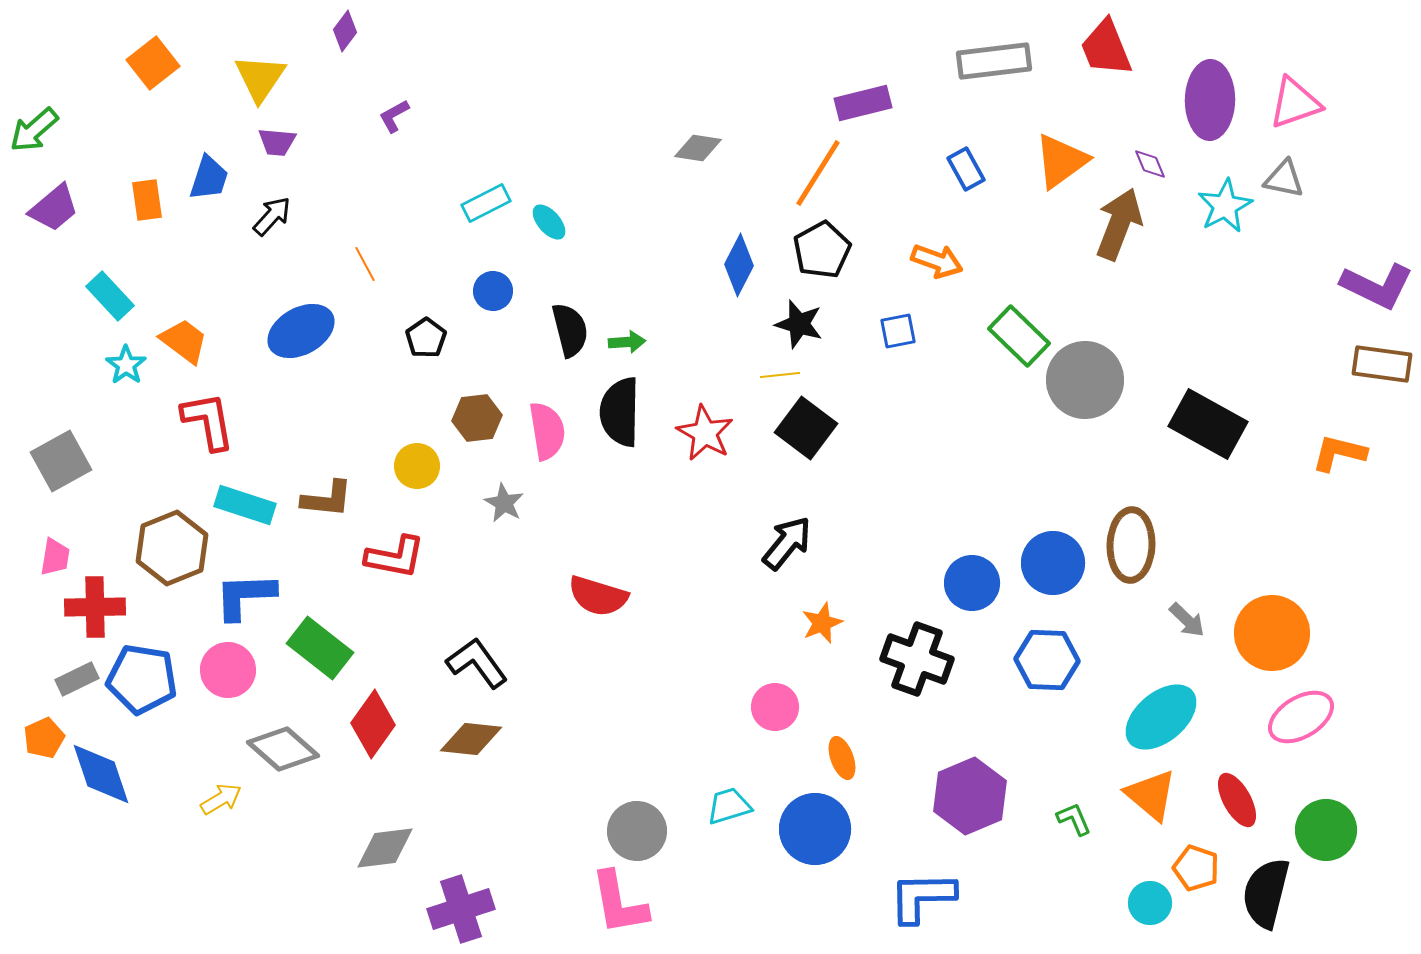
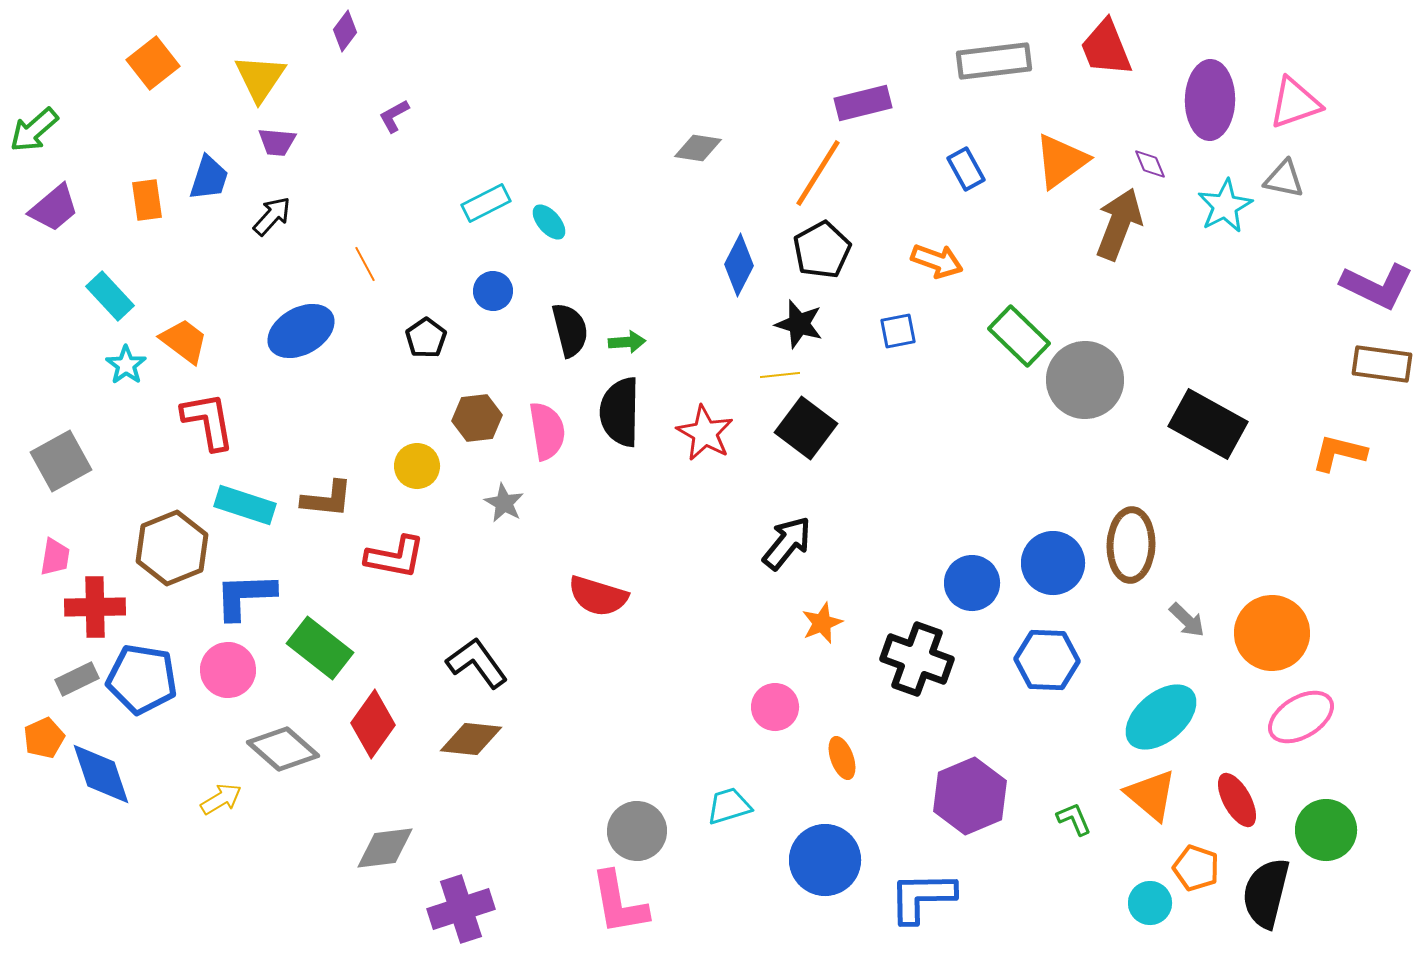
blue circle at (815, 829): moved 10 px right, 31 px down
